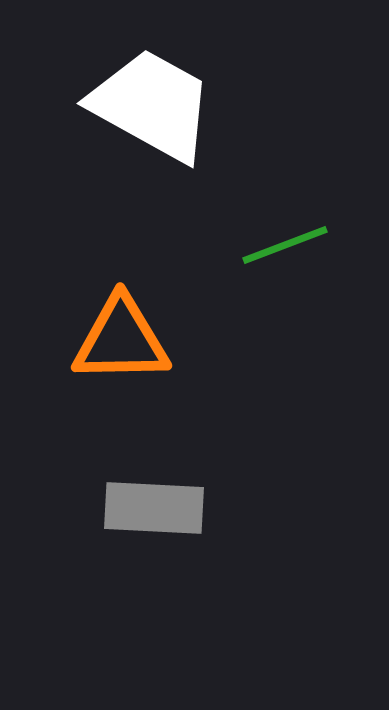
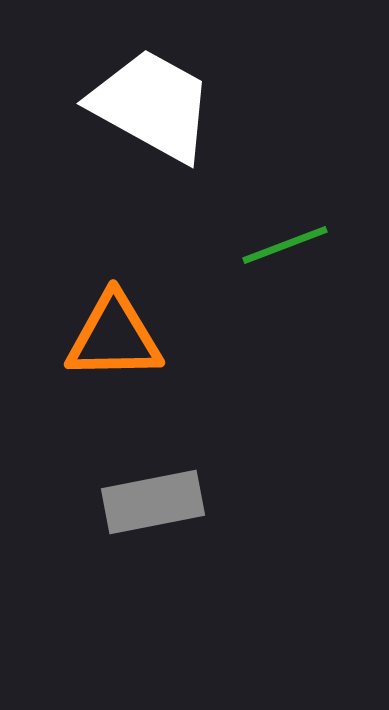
orange triangle: moved 7 px left, 3 px up
gray rectangle: moved 1 px left, 6 px up; rotated 14 degrees counterclockwise
